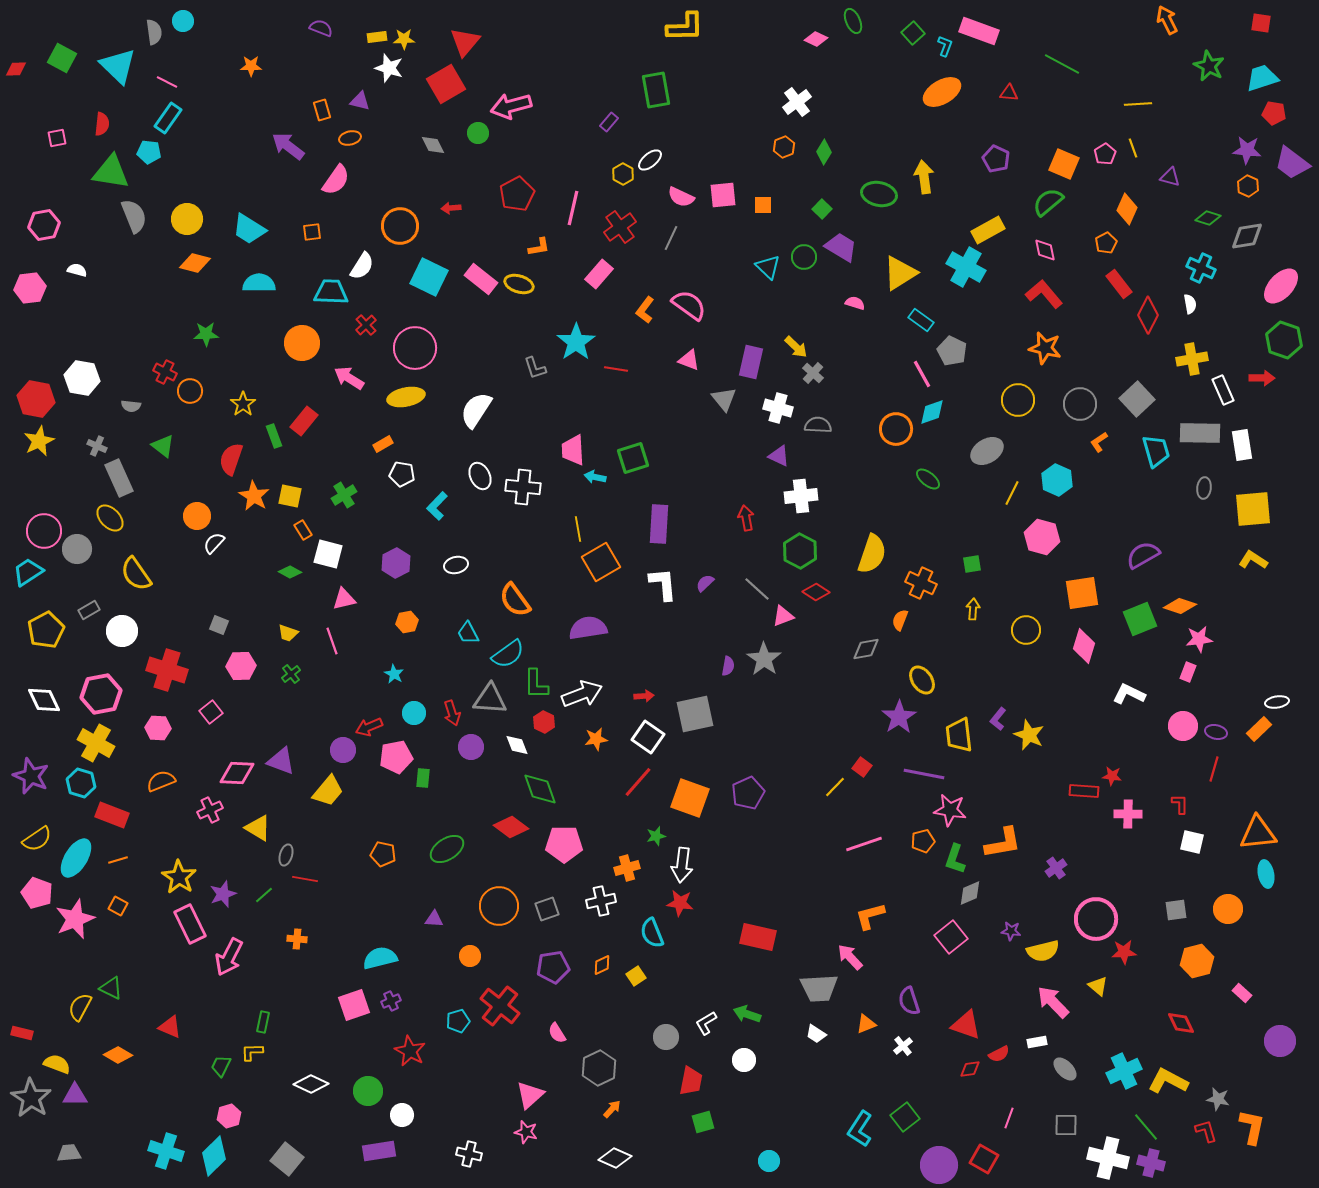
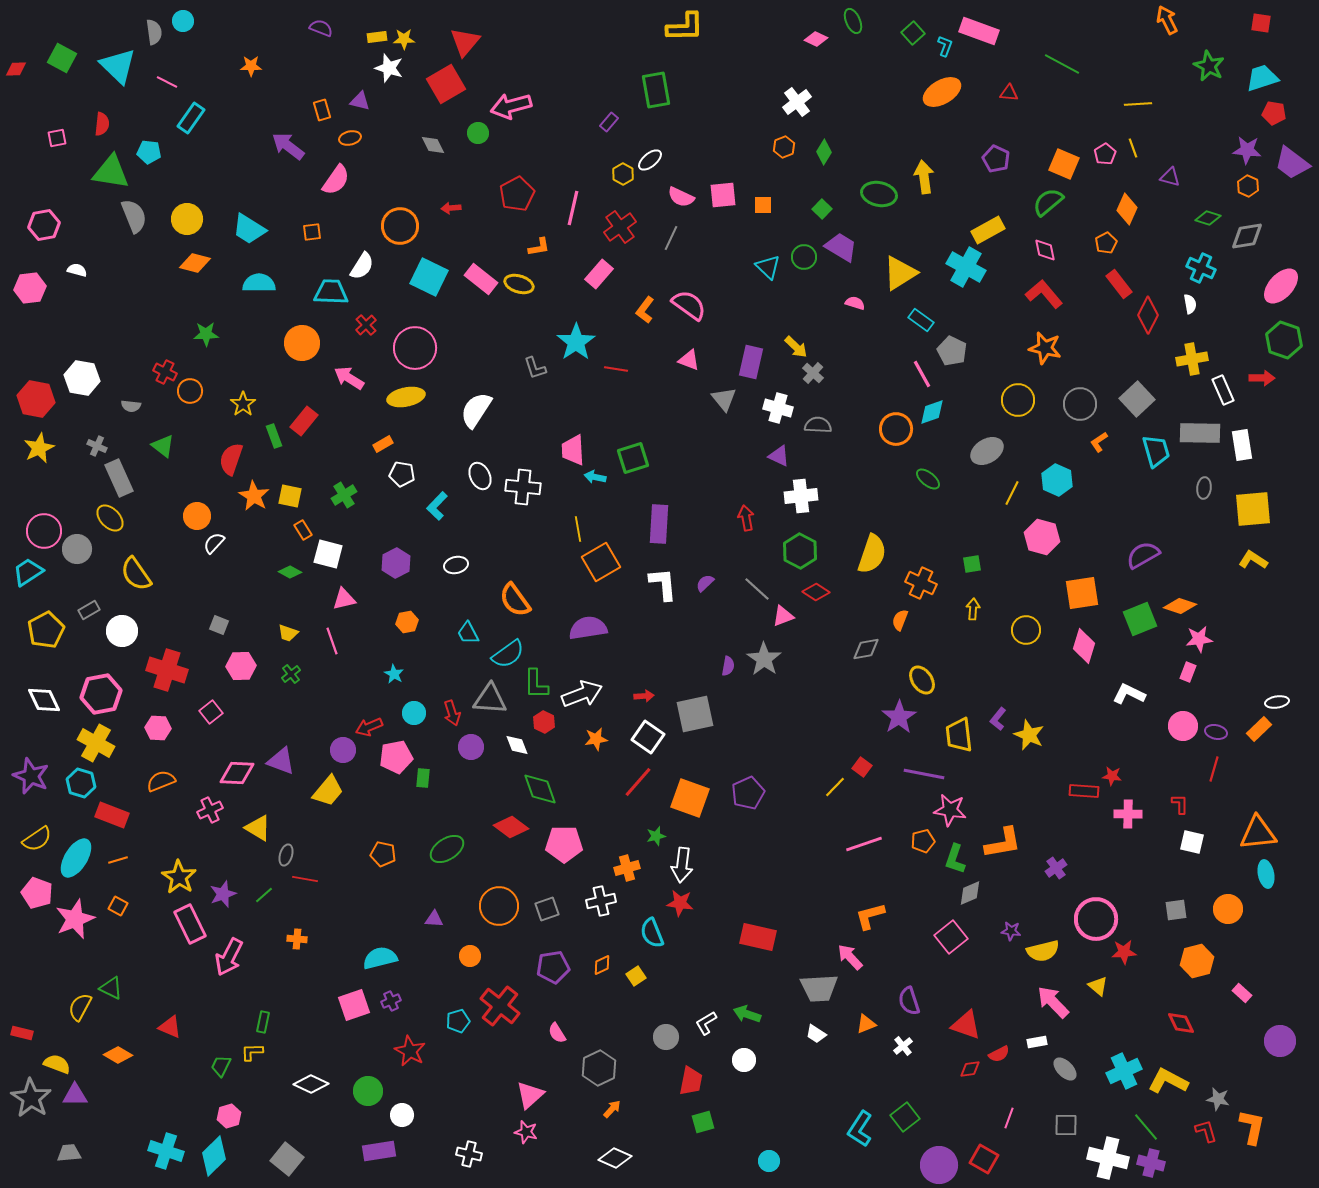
cyan rectangle at (168, 118): moved 23 px right
yellow star at (39, 441): moved 7 px down
